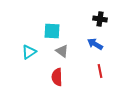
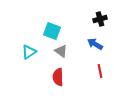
black cross: rotated 24 degrees counterclockwise
cyan square: rotated 18 degrees clockwise
gray triangle: moved 1 px left
red semicircle: moved 1 px right
